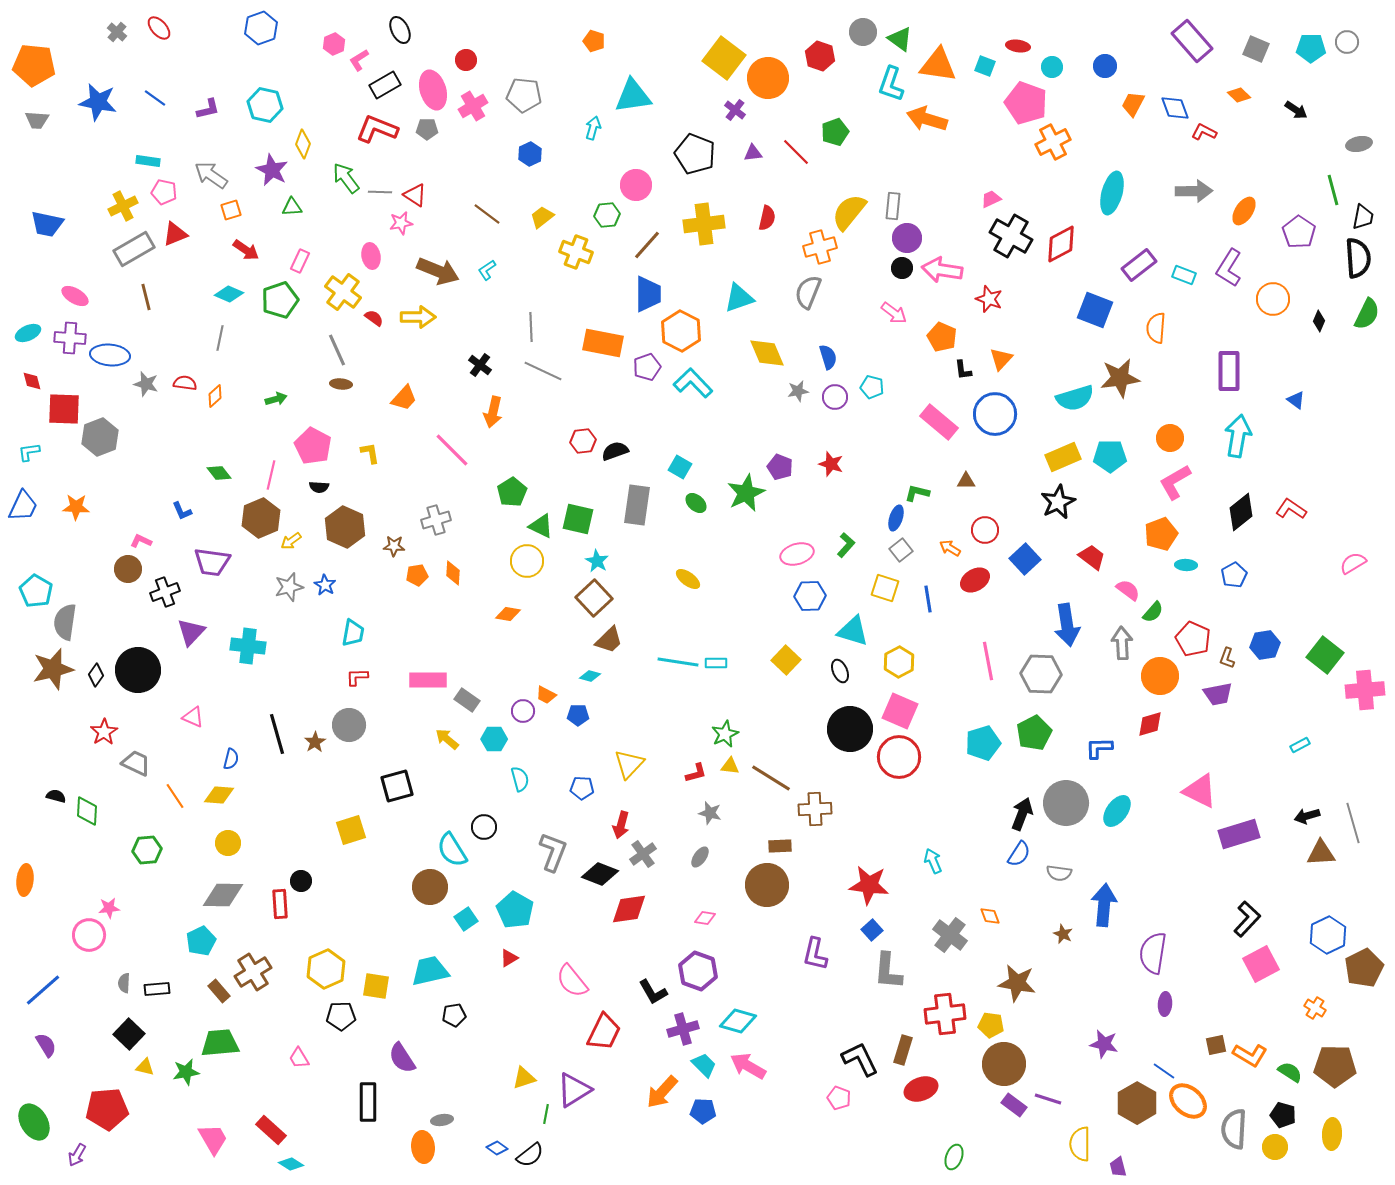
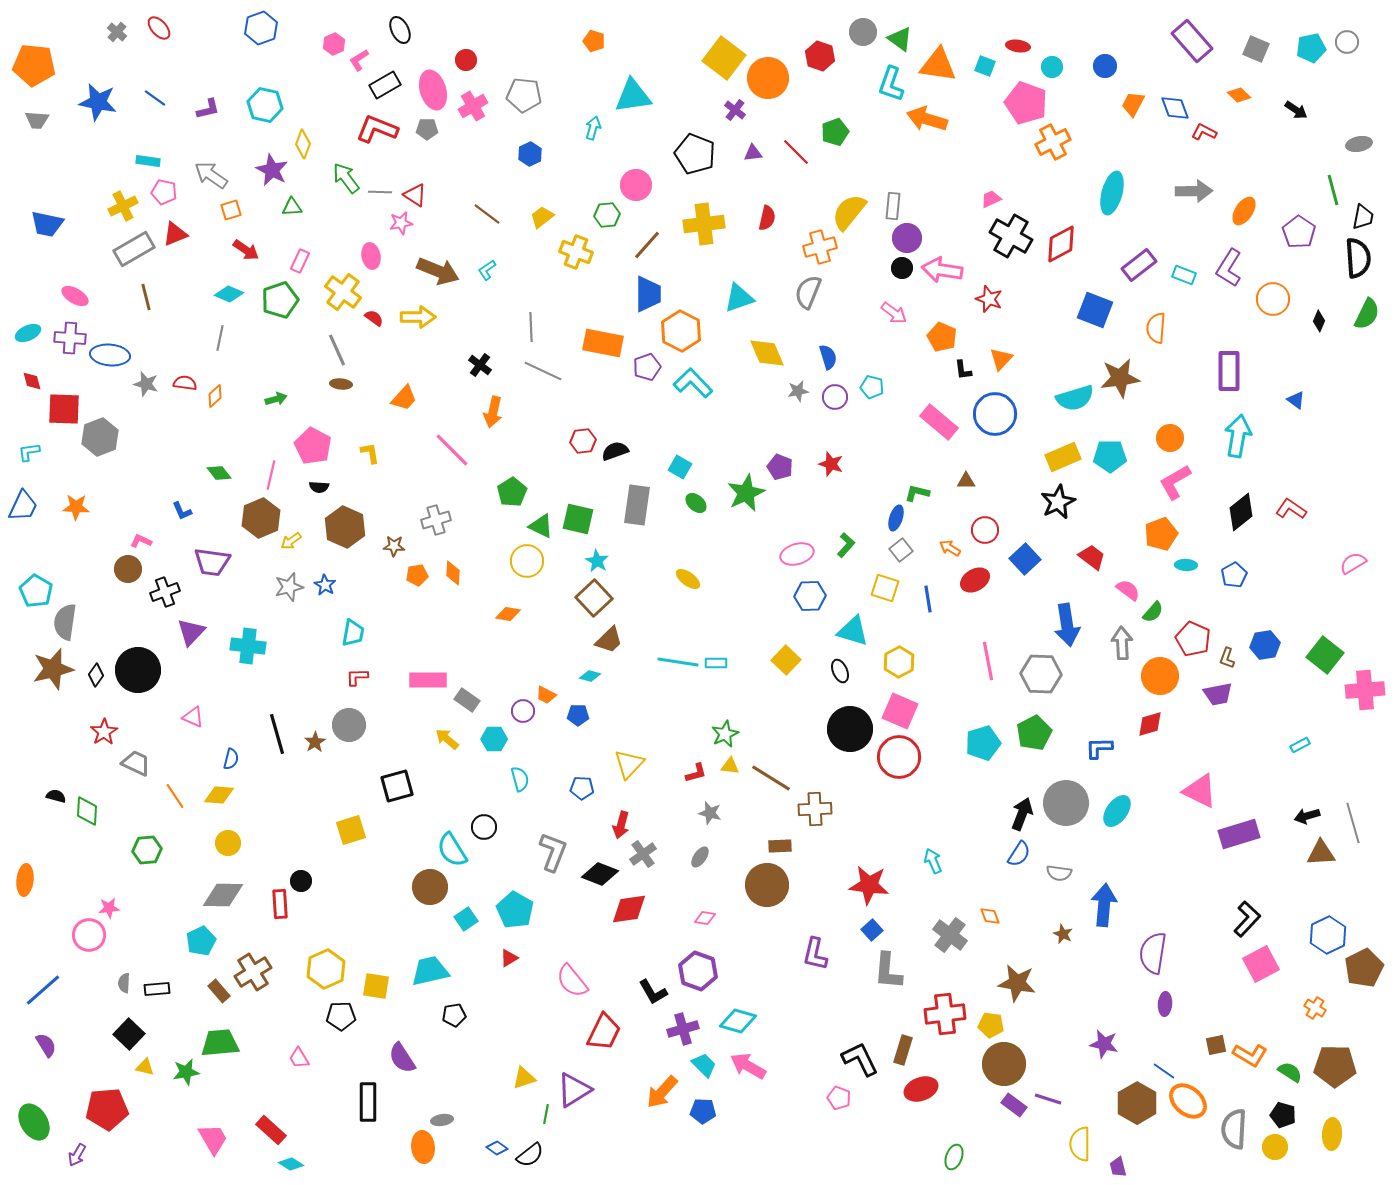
cyan pentagon at (1311, 48): rotated 12 degrees counterclockwise
